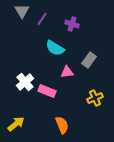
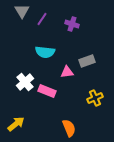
cyan semicircle: moved 10 px left, 4 px down; rotated 24 degrees counterclockwise
gray rectangle: moved 2 px left, 1 px down; rotated 35 degrees clockwise
orange semicircle: moved 7 px right, 3 px down
